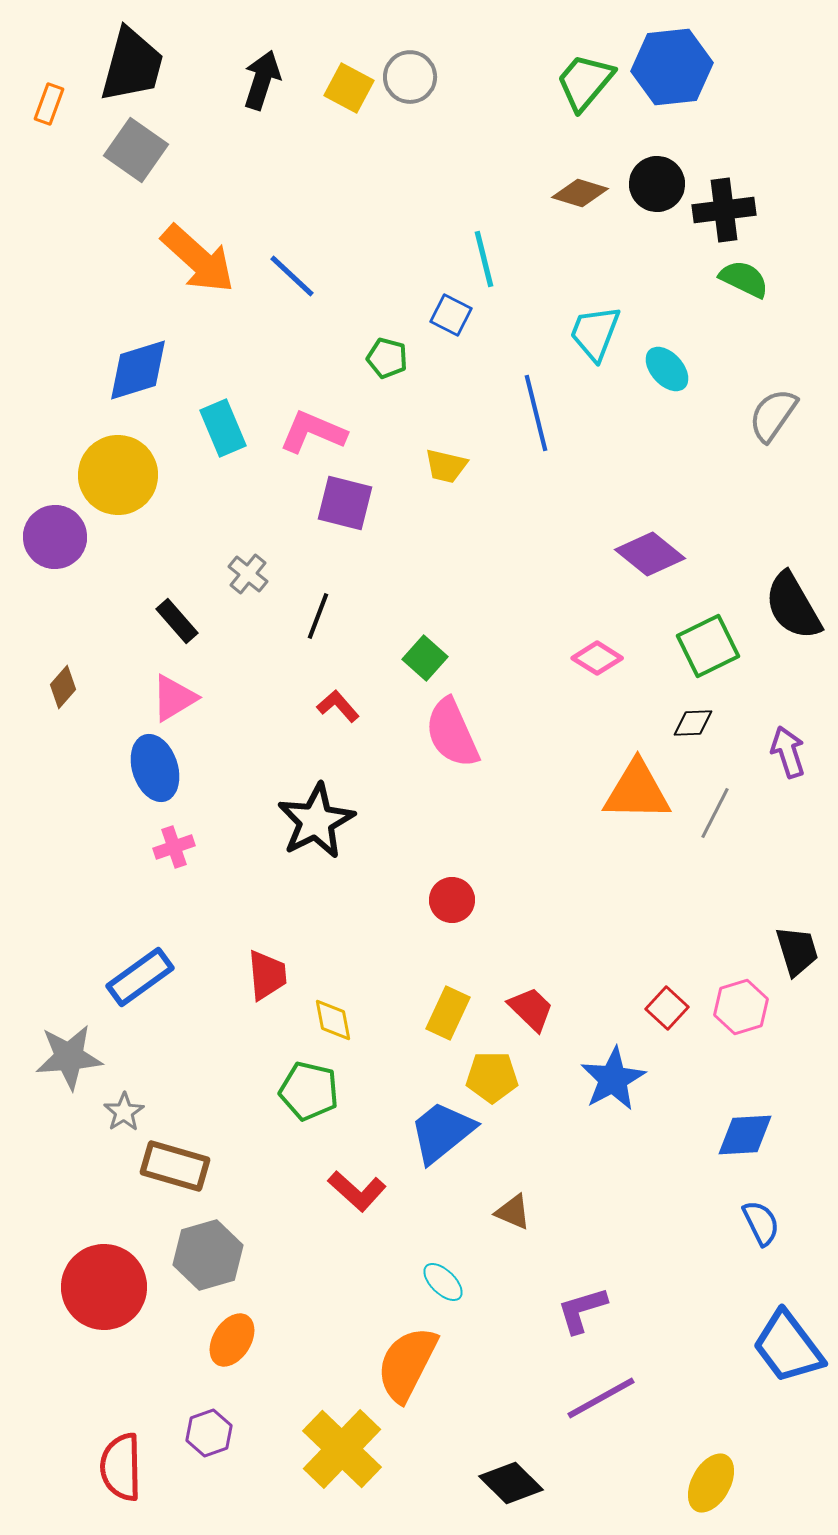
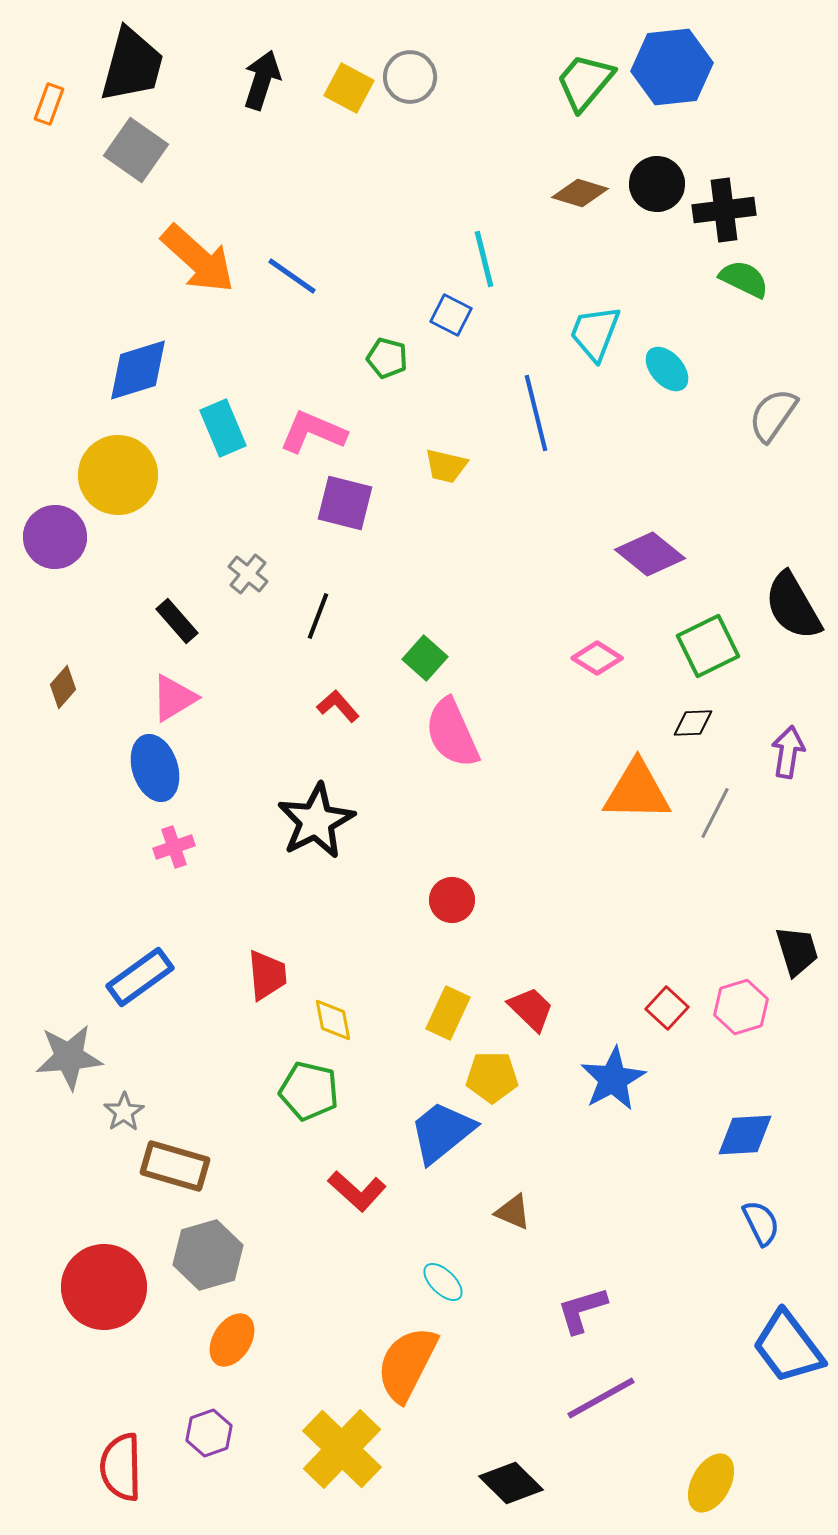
blue line at (292, 276): rotated 8 degrees counterclockwise
purple arrow at (788, 752): rotated 27 degrees clockwise
